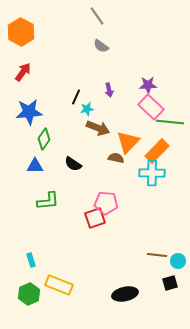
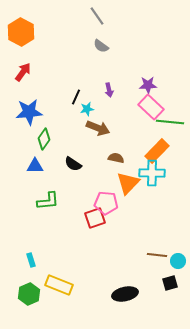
orange triangle: moved 41 px down
